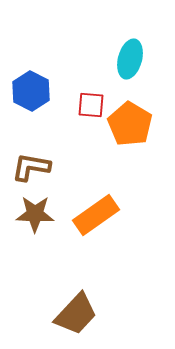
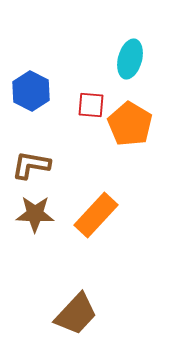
brown L-shape: moved 2 px up
orange rectangle: rotated 12 degrees counterclockwise
